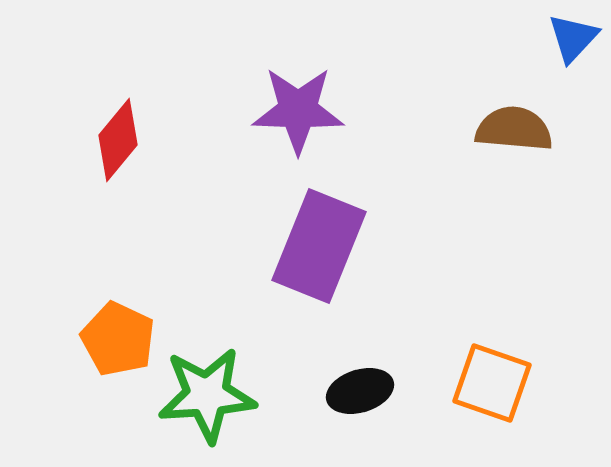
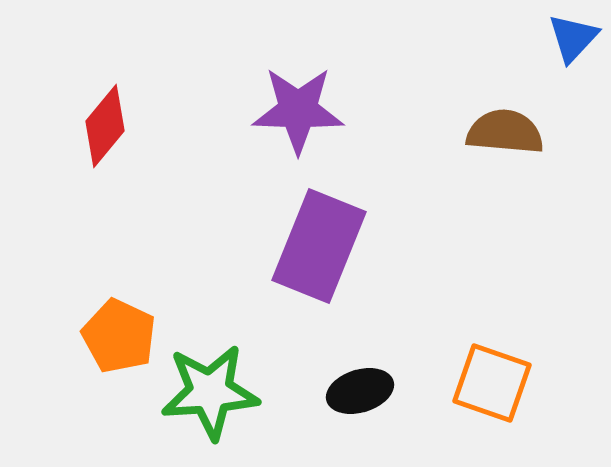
brown semicircle: moved 9 px left, 3 px down
red diamond: moved 13 px left, 14 px up
orange pentagon: moved 1 px right, 3 px up
green star: moved 3 px right, 3 px up
